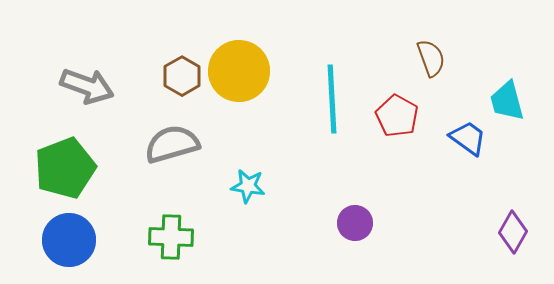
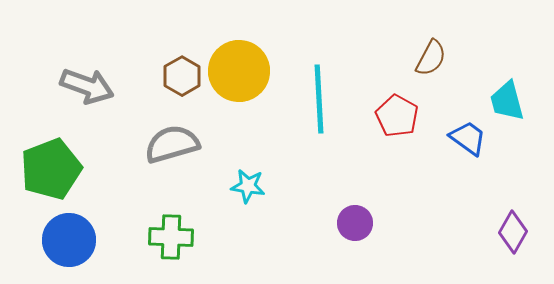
brown semicircle: rotated 48 degrees clockwise
cyan line: moved 13 px left
green pentagon: moved 14 px left, 1 px down
